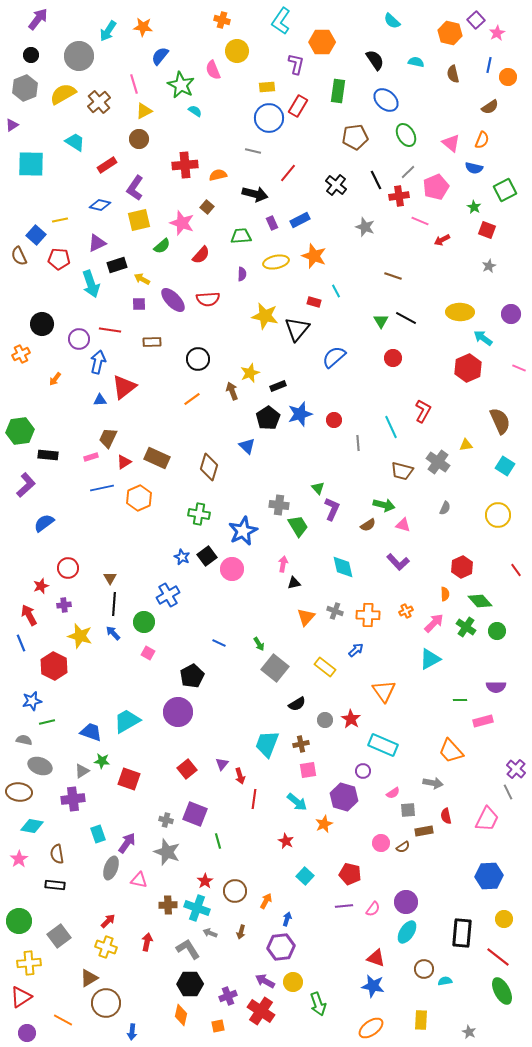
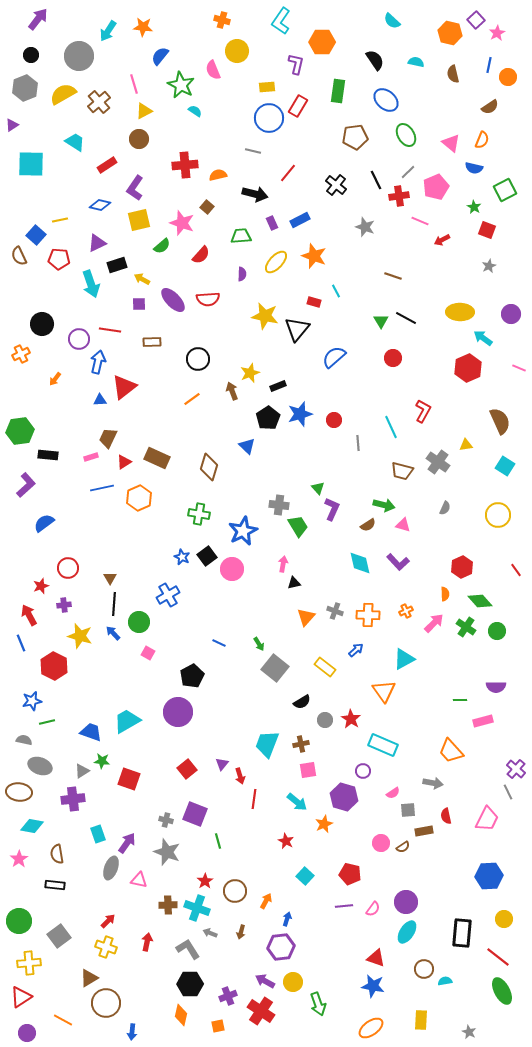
yellow ellipse at (276, 262): rotated 35 degrees counterclockwise
cyan diamond at (343, 567): moved 17 px right, 4 px up
green circle at (144, 622): moved 5 px left
cyan triangle at (430, 659): moved 26 px left
black semicircle at (297, 704): moved 5 px right, 2 px up
